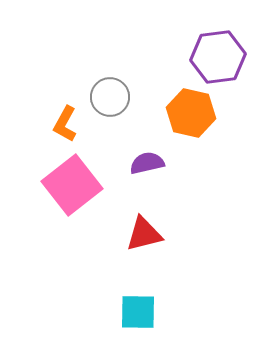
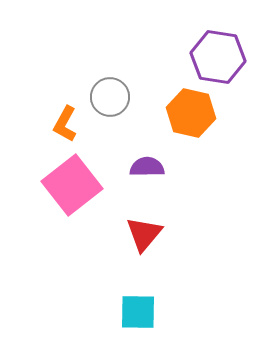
purple hexagon: rotated 16 degrees clockwise
purple semicircle: moved 4 px down; rotated 12 degrees clockwise
red triangle: rotated 36 degrees counterclockwise
